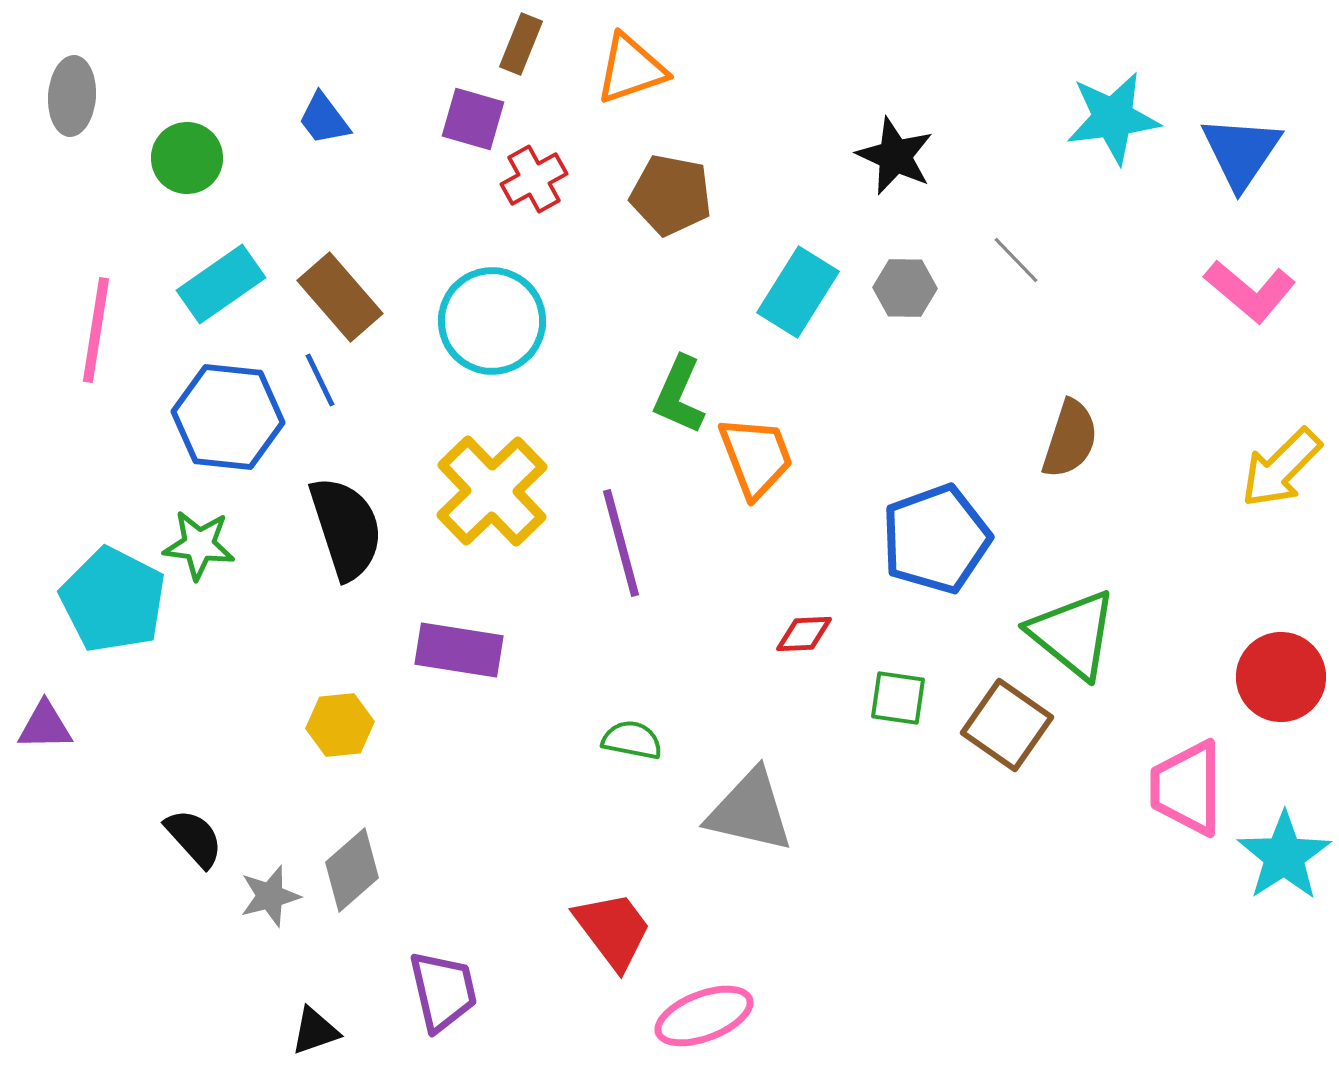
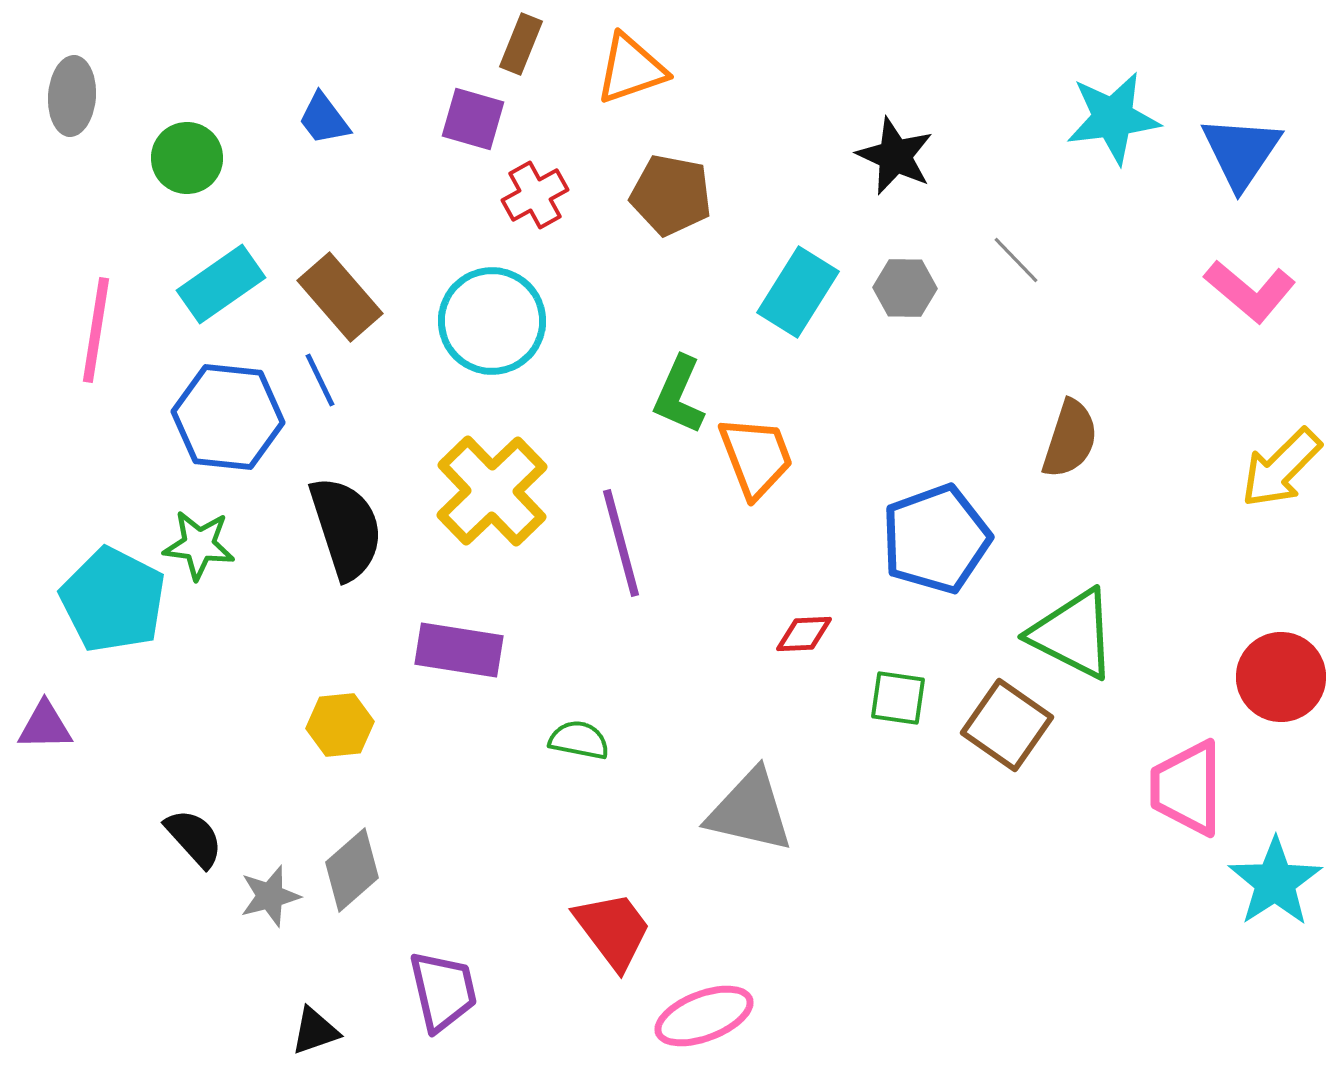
red cross at (534, 179): moved 1 px right, 16 px down
green triangle at (1073, 634): rotated 12 degrees counterclockwise
green semicircle at (632, 740): moved 53 px left
cyan star at (1284, 856): moved 9 px left, 26 px down
